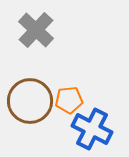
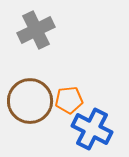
gray cross: rotated 21 degrees clockwise
